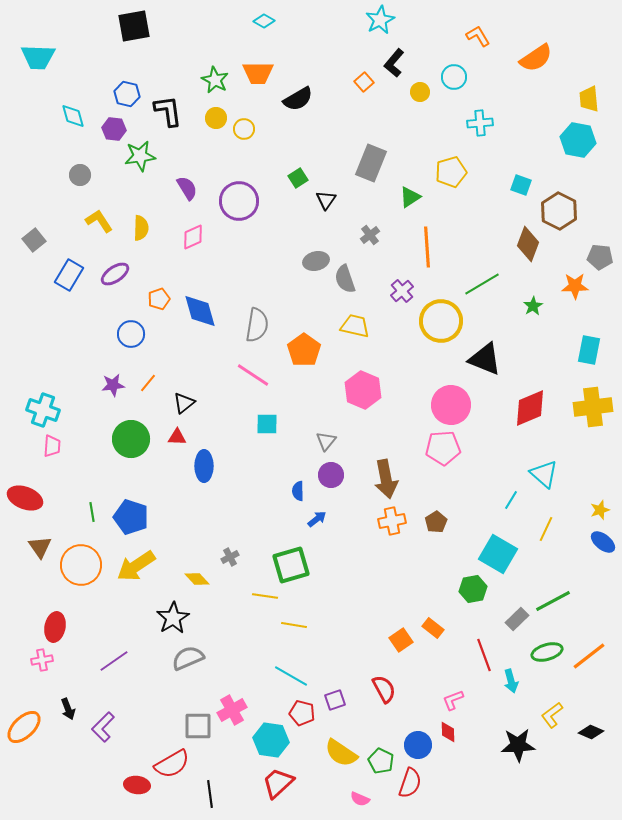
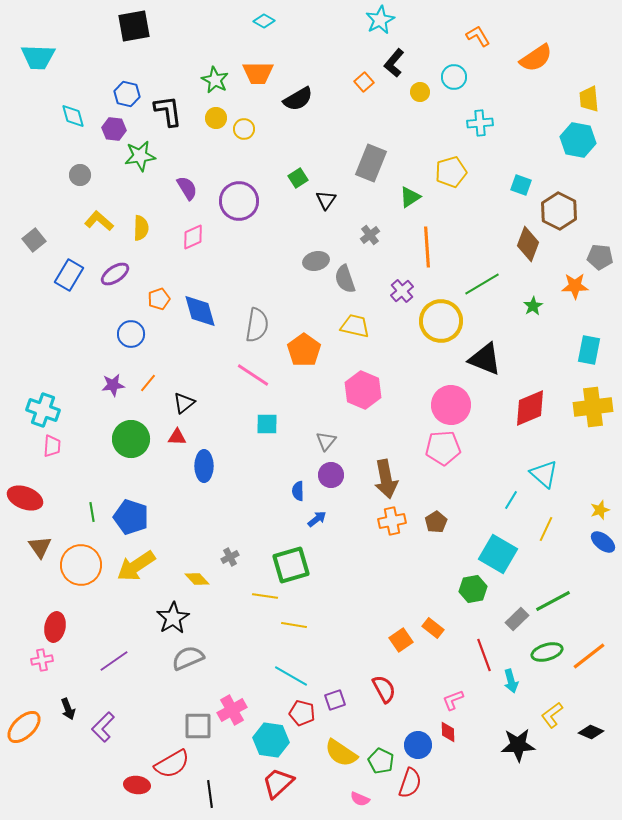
yellow L-shape at (99, 221): rotated 16 degrees counterclockwise
